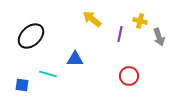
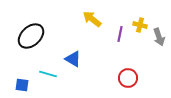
yellow cross: moved 4 px down
blue triangle: moved 2 px left; rotated 30 degrees clockwise
red circle: moved 1 px left, 2 px down
